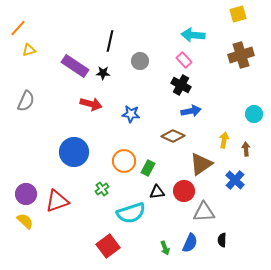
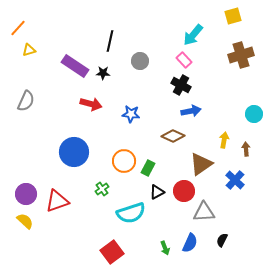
yellow square: moved 5 px left, 2 px down
cyan arrow: rotated 55 degrees counterclockwise
black triangle: rotated 21 degrees counterclockwise
black semicircle: rotated 24 degrees clockwise
red square: moved 4 px right, 6 px down
